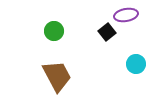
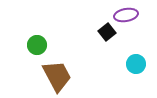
green circle: moved 17 px left, 14 px down
